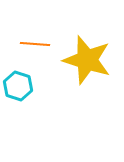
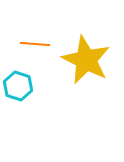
yellow star: moved 1 px left; rotated 9 degrees clockwise
